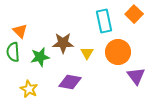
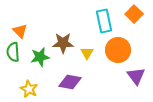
orange circle: moved 2 px up
